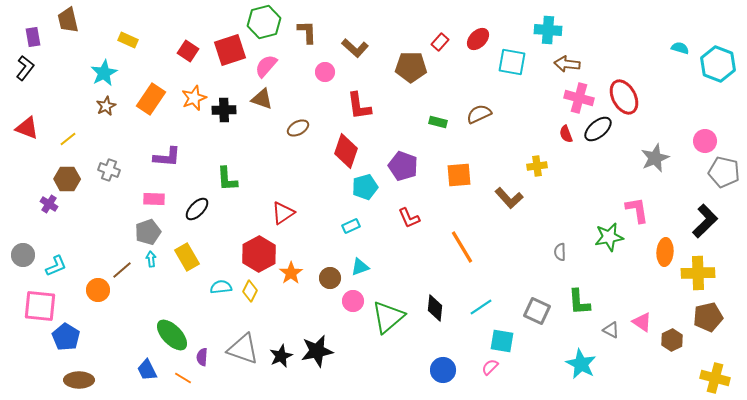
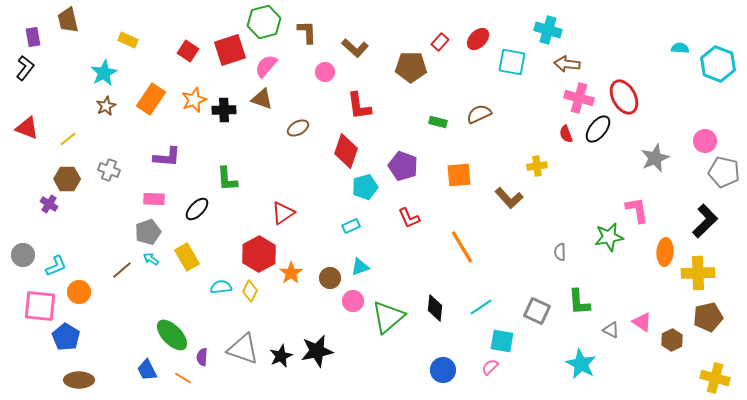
cyan cross at (548, 30): rotated 12 degrees clockwise
cyan semicircle at (680, 48): rotated 12 degrees counterclockwise
orange star at (194, 98): moved 2 px down
black ellipse at (598, 129): rotated 12 degrees counterclockwise
cyan arrow at (151, 259): rotated 49 degrees counterclockwise
orange circle at (98, 290): moved 19 px left, 2 px down
